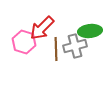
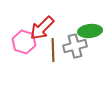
brown line: moved 3 px left, 1 px down
